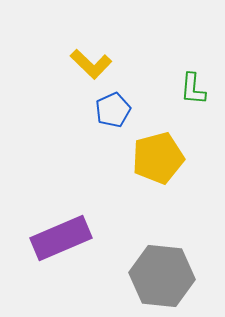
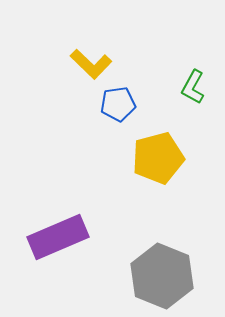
green L-shape: moved 2 px up; rotated 24 degrees clockwise
blue pentagon: moved 5 px right, 6 px up; rotated 16 degrees clockwise
purple rectangle: moved 3 px left, 1 px up
gray hexagon: rotated 16 degrees clockwise
